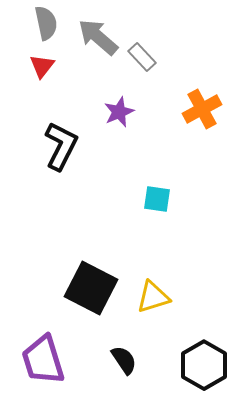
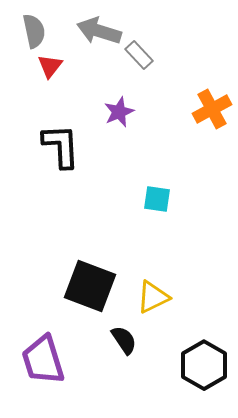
gray semicircle: moved 12 px left, 8 px down
gray arrow: moved 1 px right, 6 px up; rotated 24 degrees counterclockwise
gray rectangle: moved 3 px left, 2 px up
red triangle: moved 8 px right
orange cross: moved 10 px right
black L-shape: rotated 30 degrees counterclockwise
black square: moved 1 px left, 2 px up; rotated 6 degrees counterclockwise
yellow triangle: rotated 9 degrees counterclockwise
black semicircle: moved 20 px up
